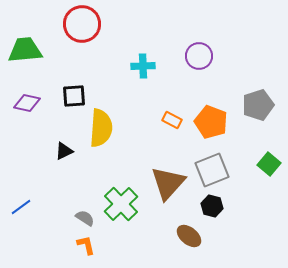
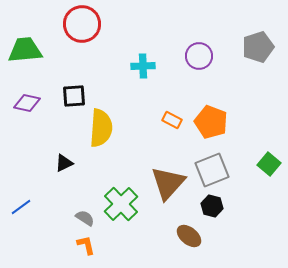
gray pentagon: moved 58 px up
black triangle: moved 12 px down
